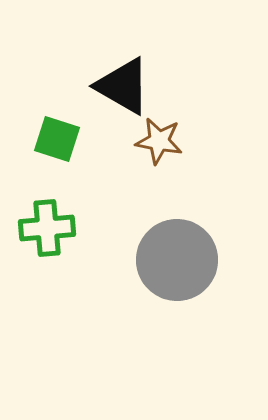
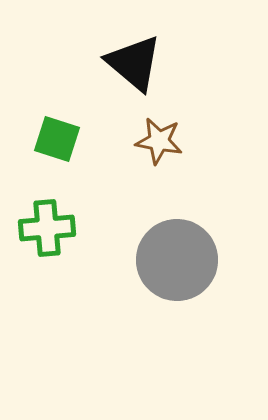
black triangle: moved 11 px right, 23 px up; rotated 10 degrees clockwise
